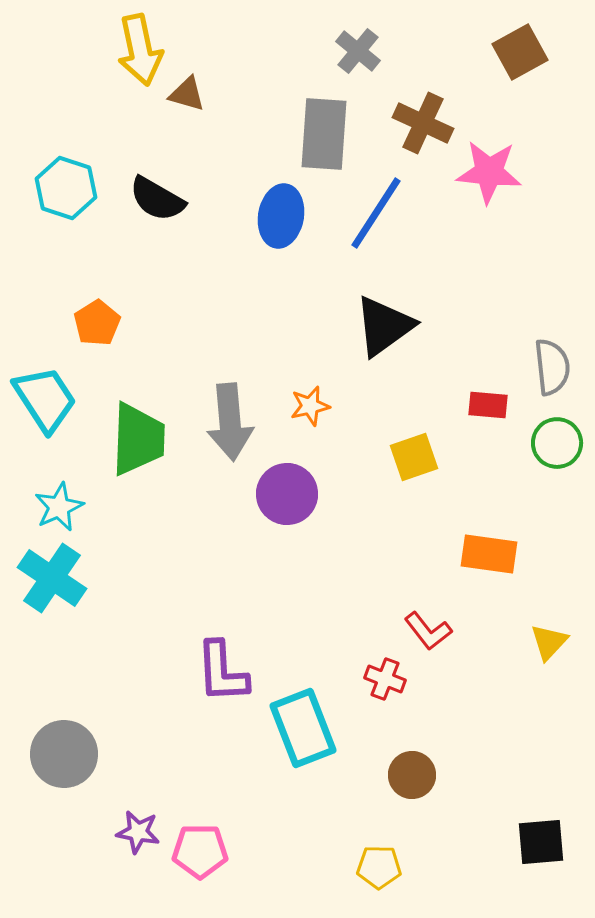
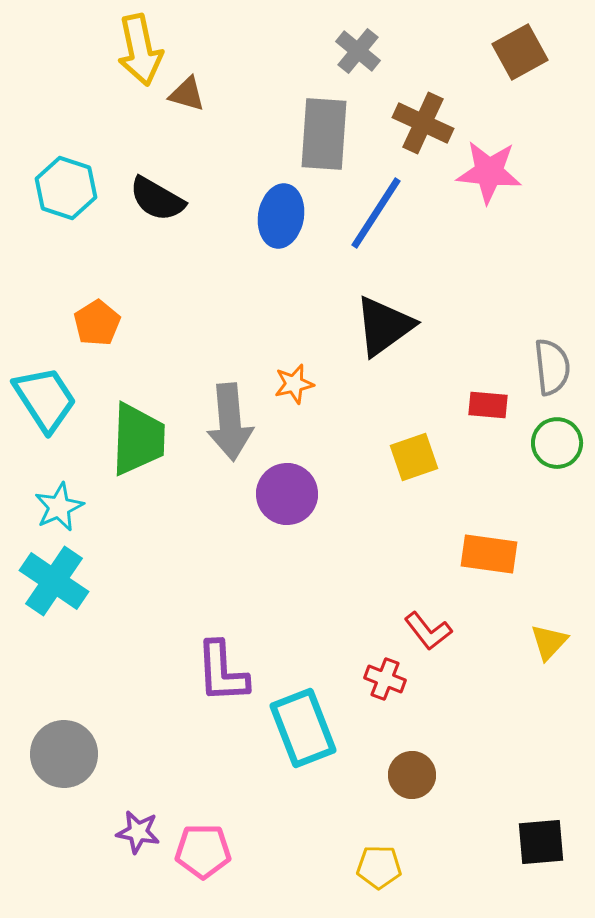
orange star: moved 16 px left, 22 px up
cyan cross: moved 2 px right, 3 px down
pink pentagon: moved 3 px right
